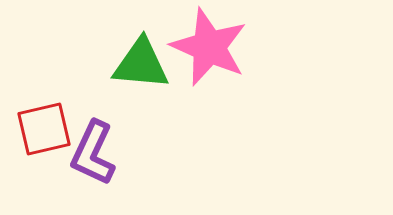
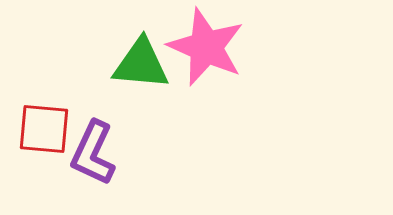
pink star: moved 3 px left
red square: rotated 18 degrees clockwise
